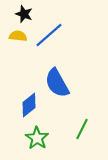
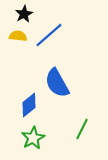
black star: rotated 24 degrees clockwise
green star: moved 4 px left; rotated 10 degrees clockwise
